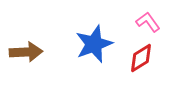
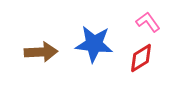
blue star: rotated 27 degrees clockwise
brown arrow: moved 15 px right
